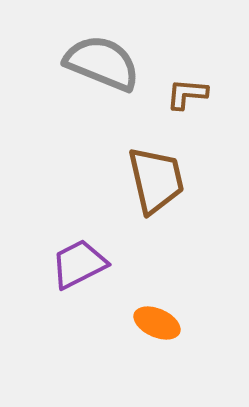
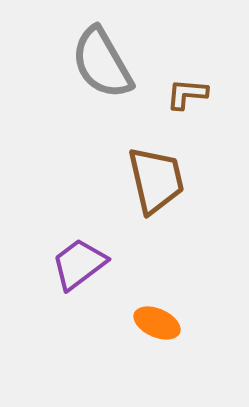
gray semicircle: rotated 142 degrees counterclockwise
purple trapezoid: rotated 10 degrees counterclockwise
